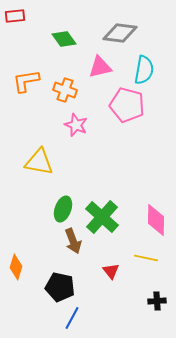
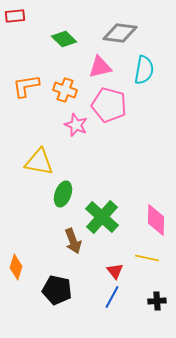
green diamond: rotated 10 degrees counterclockwise
orange L-shape: moved 5 px down
pink pentagon: moved 18 px left
green ellipse: moved 15 px up
yellow line: moved 1 px right
red triangle: moved 4 px right
black pentagon: moved 3 px left, 3 px down
blue line: moved 40 px right, 21 px up
